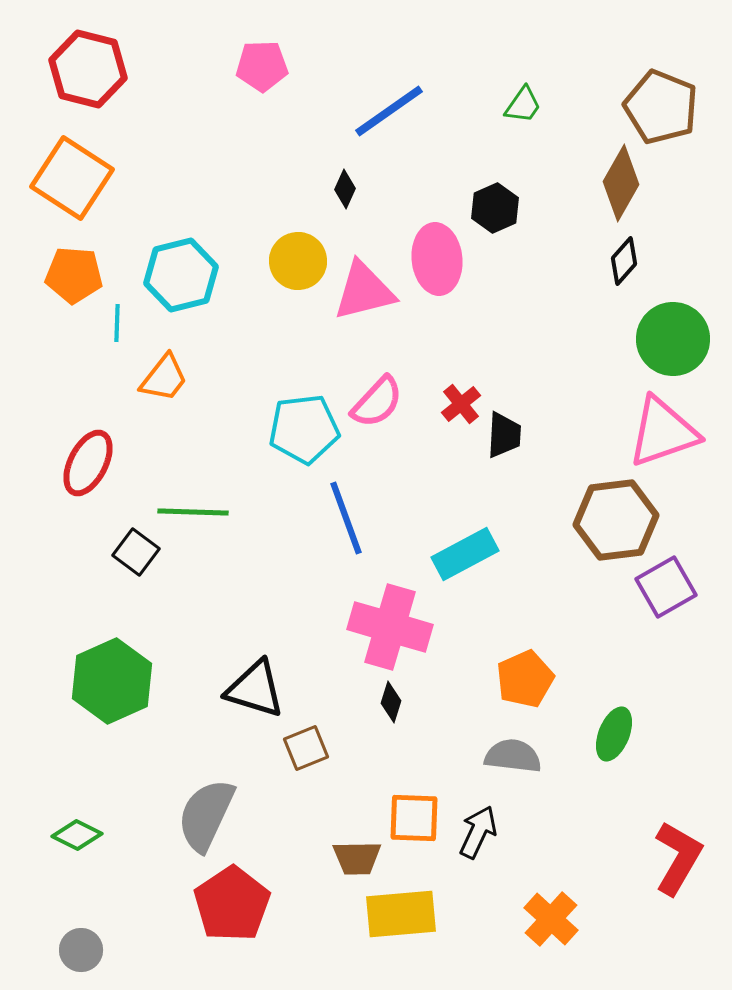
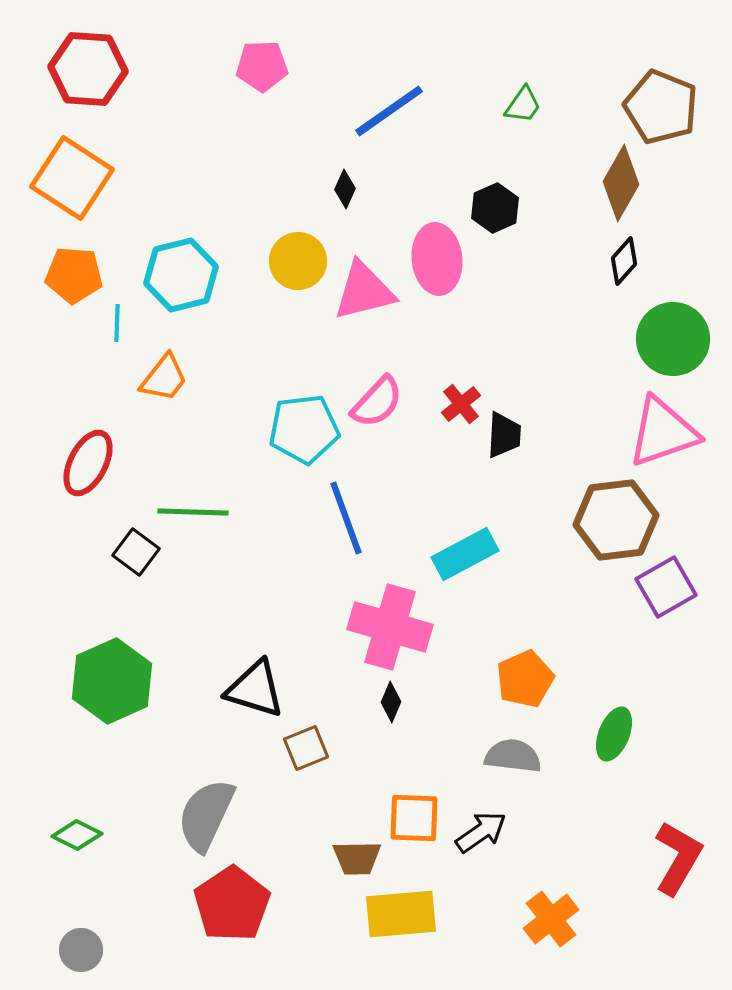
red hexagon at (88, 69): rotated 10 degrees counterclockwise
black diamond at (391, 702): rotated 6 degrees clockwise
black arrow at (478, 832): moved 3 px right; rotated 30 degrees clockwise
orange cross at (551, 919): rotated 10 degrees clockwise
